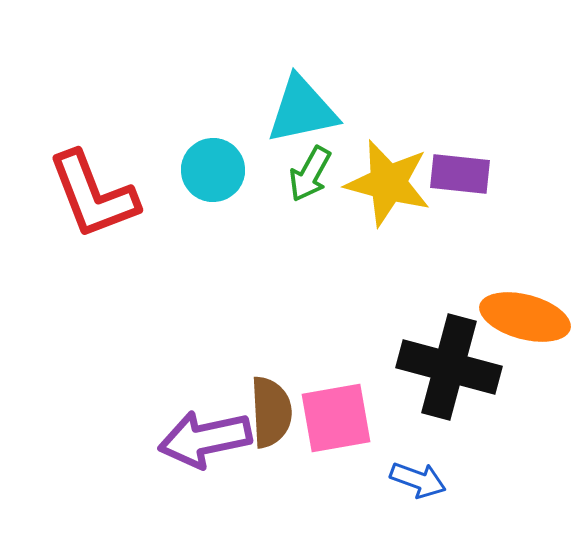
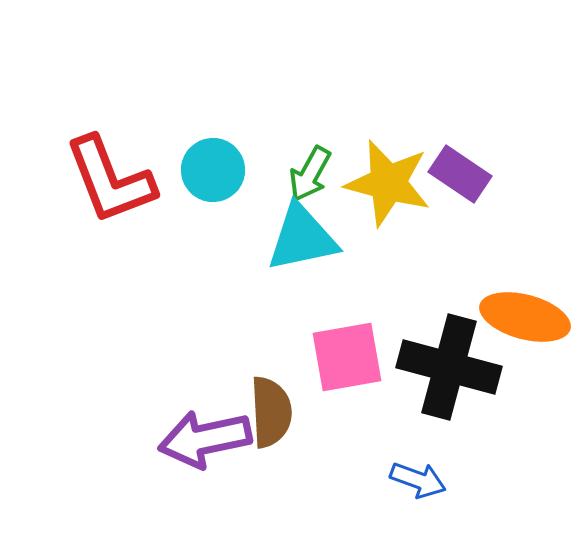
cyan triangle: moved 128 px down
purple rectangle: rotated 28 degrees clockwise
red L-shape: moved 17 px right, 15 px up
pink square: moved 11 px right, 61 px up
